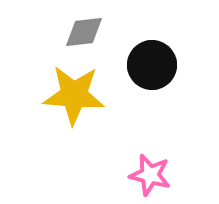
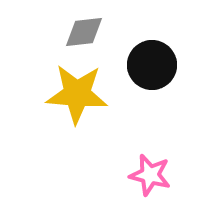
yellow star: moved 3 px right, 1 px up
